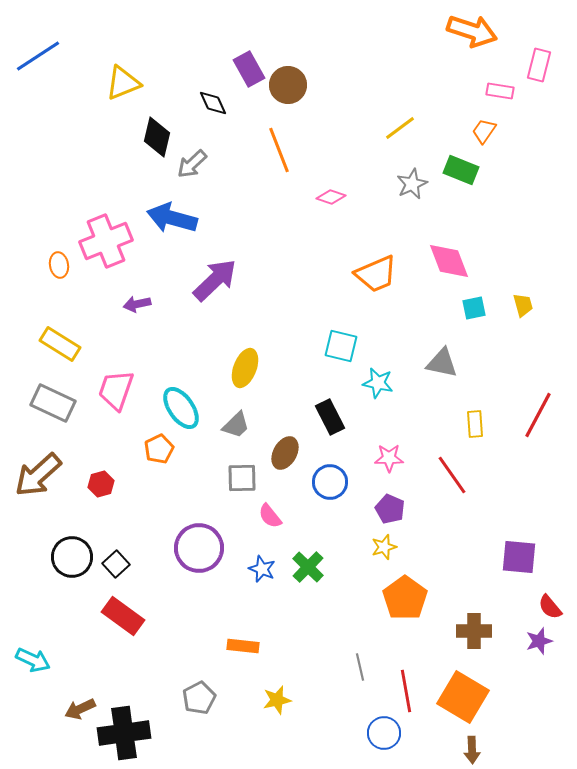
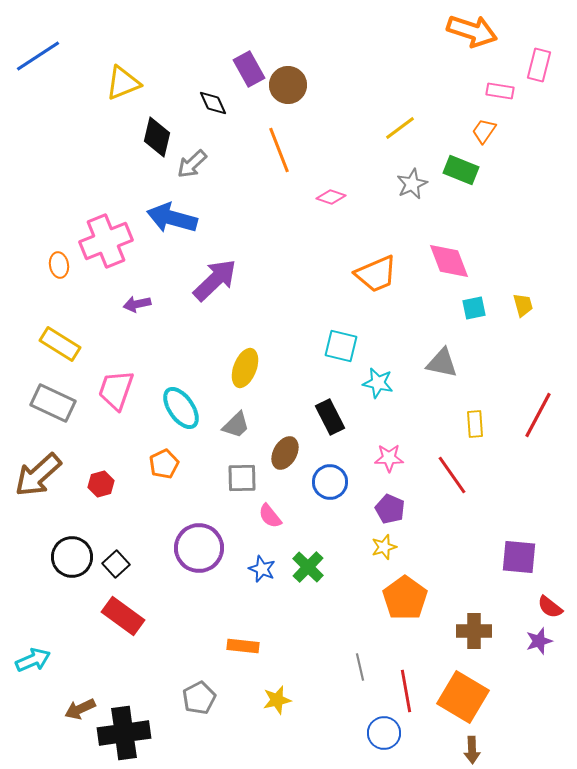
orange pentagon at (159, 449): moved 5 px right, 15 px down
red semicircle at (550, 607): rotated 12 degrees counterclockwise
cyan arrow at (33, 660): rotated 48 degrees counterclockwise
